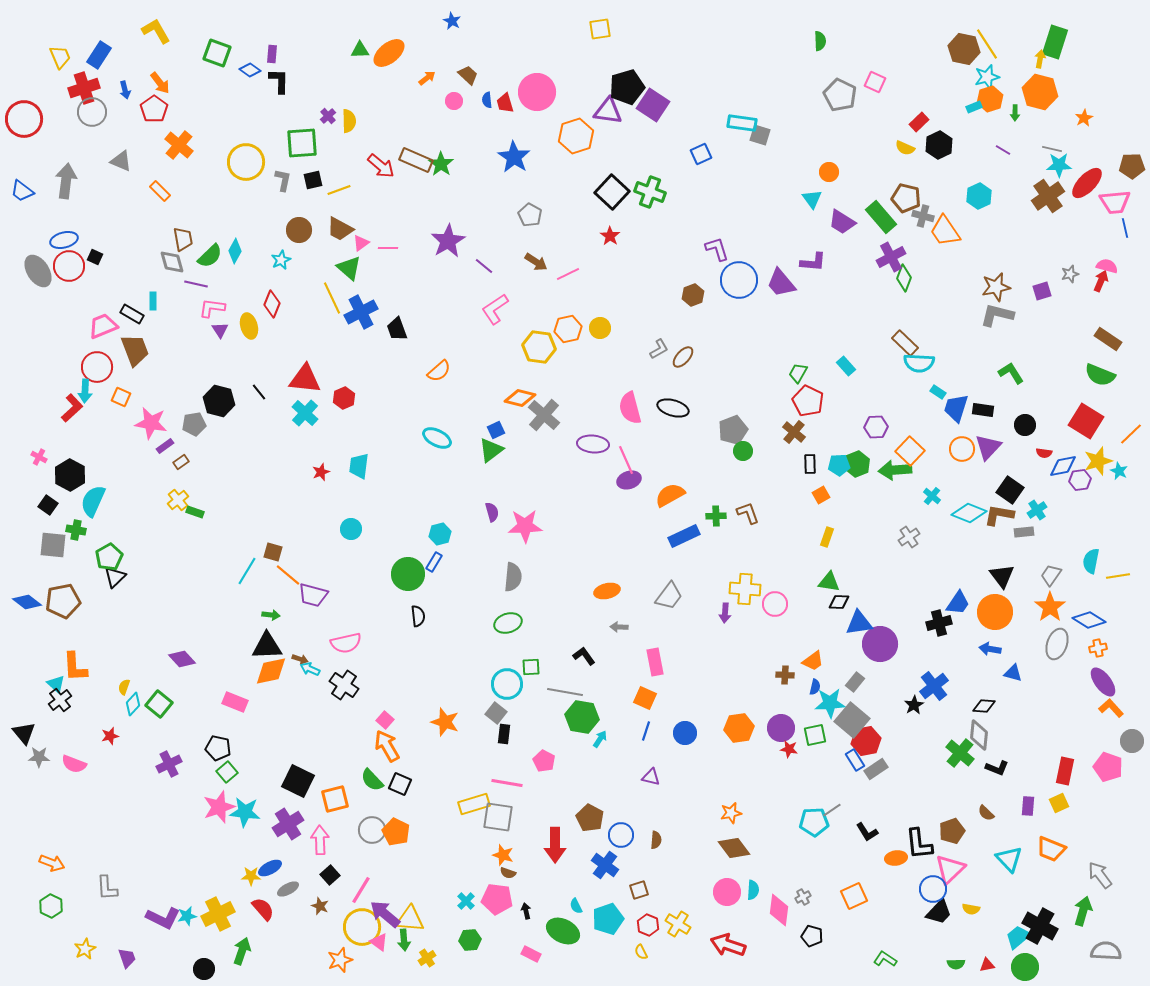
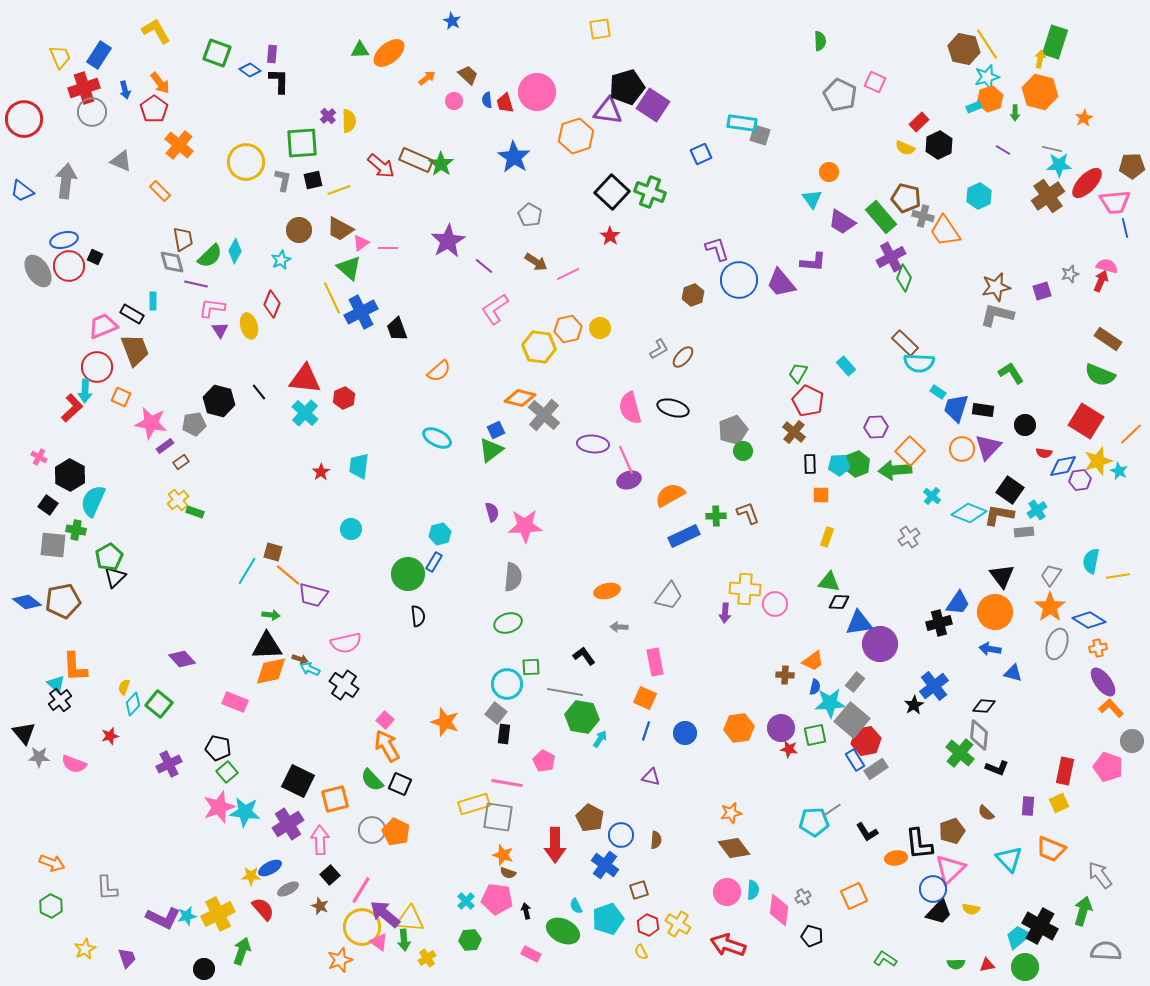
red star at (321, 472): rotated 12 degrees counterclockwise
orange square at (821, 495): rotated 30 degrees clockwise
